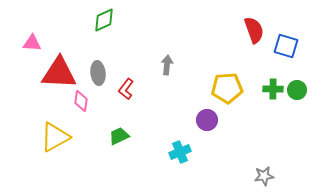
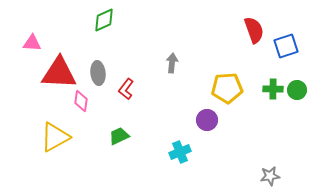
blue square: rotated 35 degrees counterclockwise
gray arrow: moved 5 px right, 2 px up
gray star: moved 6 px right
